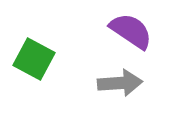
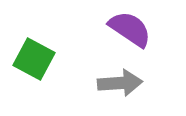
purple semicircle: moved 1 px left, 2 px up
